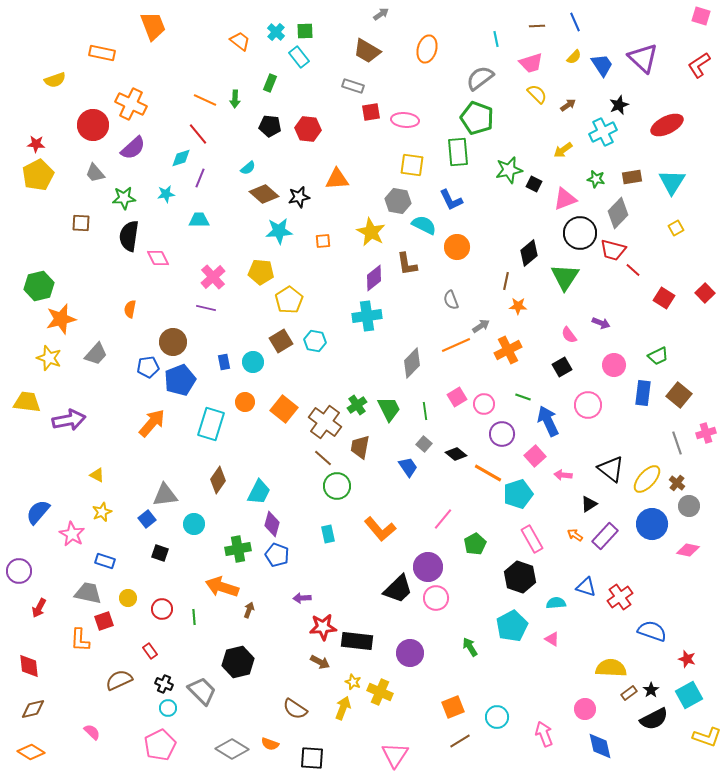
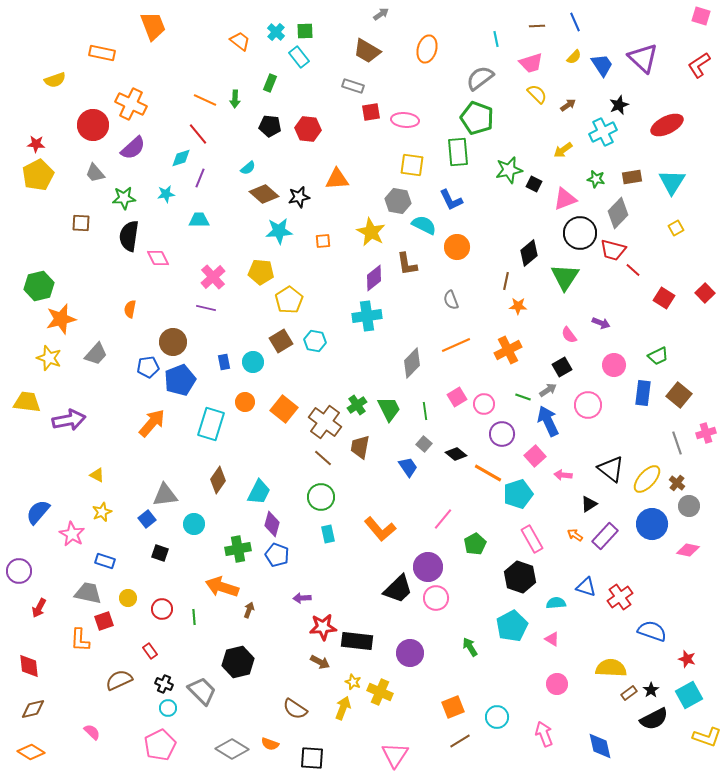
gray arrow at (481, 326): moved 67 px right, 64 px down
green circle at (337, 486): moved 16 px left, 11 px down
pink circle at (585, 709): moved 28 px left, 25 px up
